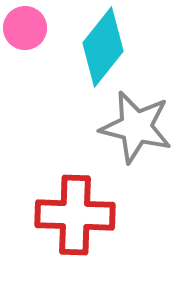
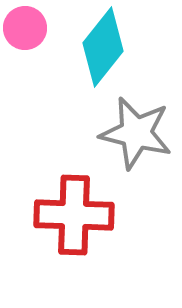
gray star: moved 6 px down
red cross: moved 1 px left
